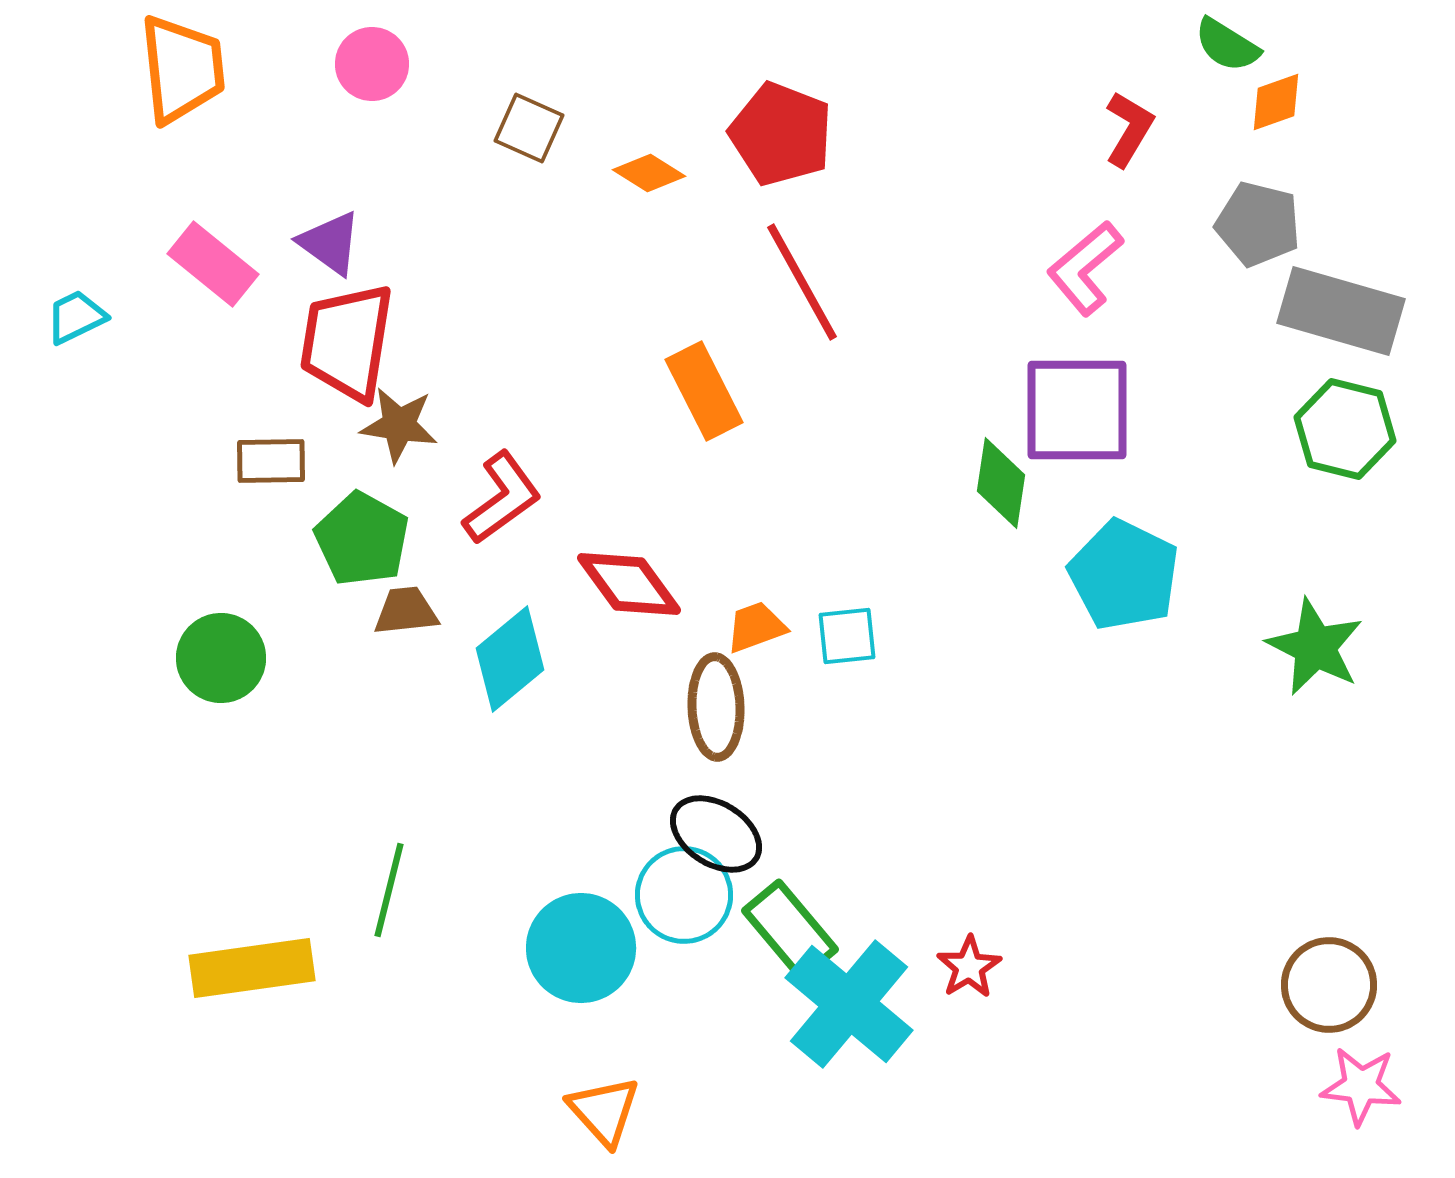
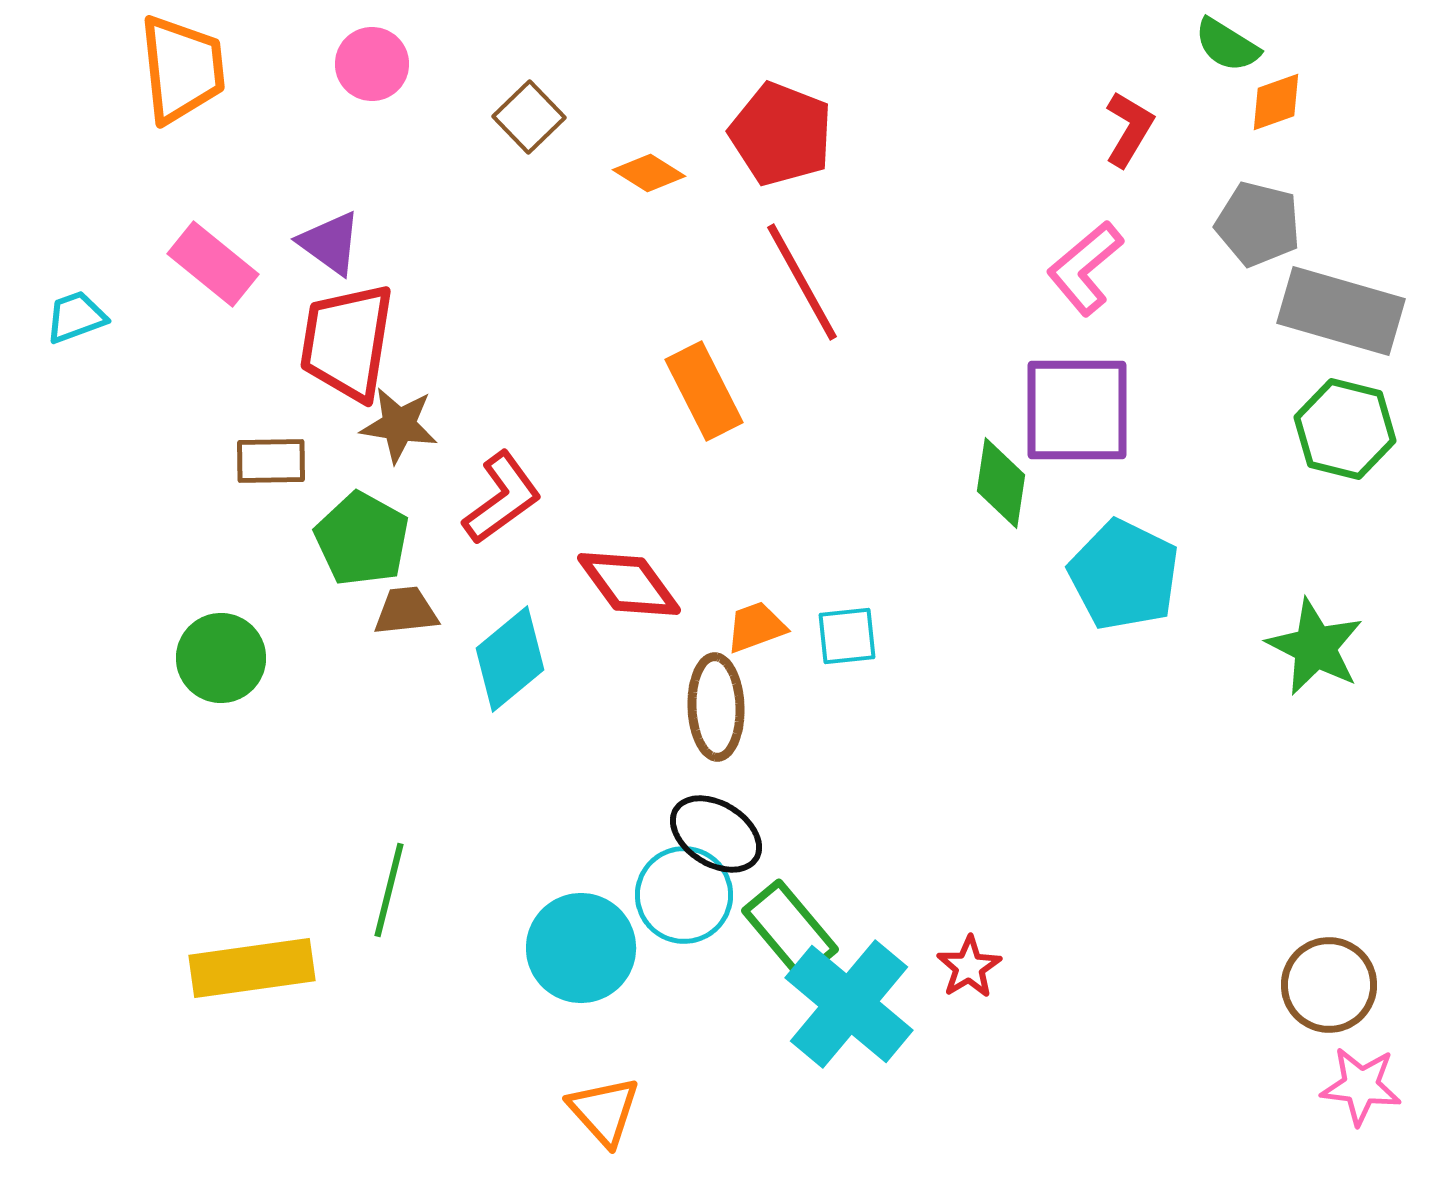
brown square at (529, 128): moved 11 px up; rotated 22 degrees clockwise
cyan trapezoid at (76, 317): rotated 6 degrees clockwise
